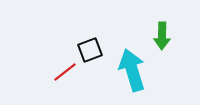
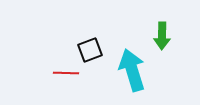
red line: moved 1 px right, 1 px down; rotated 40 degrees clockwise
